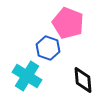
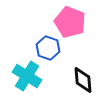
pink pentagon: moved 2 px right, 1 px up
